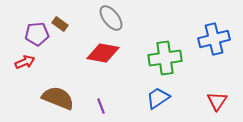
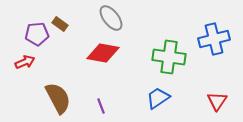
green cross: moved 4 px right, 1 px up; rotated 16 degrees clockwise
brown semicircle: rotated 40 degrees clockwise
